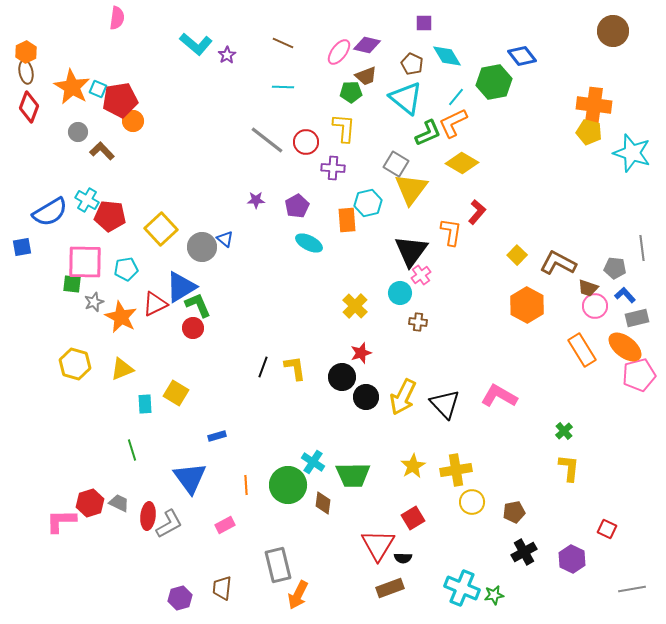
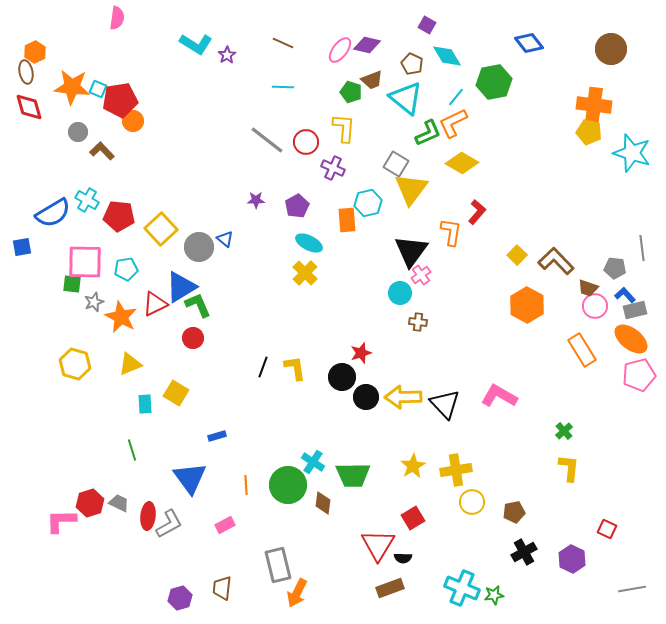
purple square at (424, 23): moved 3 px right, 2 px down; rotated 30 degrees clockwise
brown circle at (613, 31): moved 2 px left, 18 px down
cyan L-shape at (196, 44): rotated 8 degrees counterclockwise
orange hexagon at (26, 52): moved 9 px right
pink ellipse at (339, 52): moved 1 px right, 2 px up
blue diamond at (522, 56): moved 7 px right, 13 px up
brown trapezoid at (366, 76): moved 6 px right, 4 px down
orange star at (72, 87): rotated 24 degrees counterclockwise
green pentagon at (351, 92): rotated 20 degrees clockwise
red diamond at (29, 107): rotated 36 degrees counterclockwise
purple cross at (333, 168): rotated 20 degrees clockwise
blue semicircle at (50, 212): moved 3 px right, 1 px down
red pentagon at (110, 216): moved 9 px right
gray circle at (202, 247): moved 3 px left
brown L-shape at (558, 263): moved 2 px left, 2 px up; rotated 18 degrees clockwise
yellow cross at (355, 306): moved 50 px left, 33 px up
gray rectangle at (637, 318): moved 2 px left, 8 px up
red circle at (193, 328): moved 10 px down
orange ellipse at (625, 347): moved 6 px right, 8 px up
yellow triangle at (122, 369): moved 8 px right, 5 px up
yellow arrow at (403, 397): rotated 63 degrees clockwise
orange arrow at (298, 595): moved 1 px left, 2 px up
